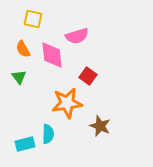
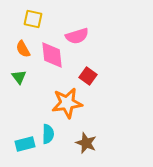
brown star: moved 14 px left, 17 px down
